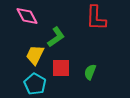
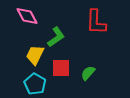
red L-shape: moved 4 px down
green semicircle: moved 2 px left, 1 px down; rotated 21 degrees clockwise
